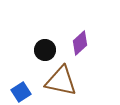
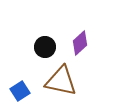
black circle: moved 3 px up
blue square: moved 1 px left, 1 px up
